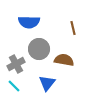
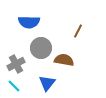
brown line: moved 5 px right, 3 px down; rotated 40 degrees clockwise
gray circle: moved 2 px right, 1 px up
